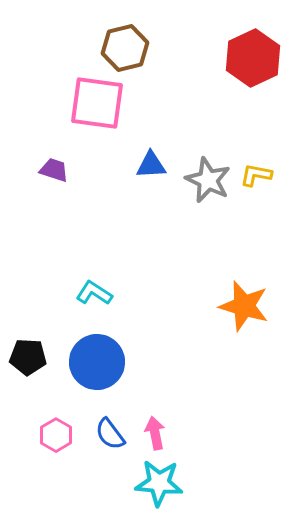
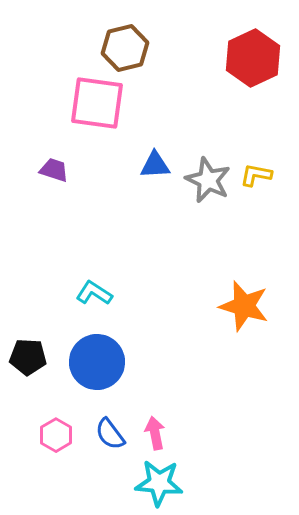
blue triangle: moved 4 px right
